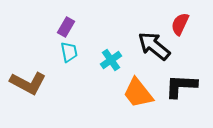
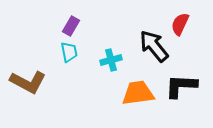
purple rectangle: moved 5 px right, 1 px up
black arrow: rotated 12 degrees clockwise
cyan cross: rotated 20 degrees clockwise
brown L-shape: moved 1 px up
orange trapezoid: rotated 120 degrees clockwise
